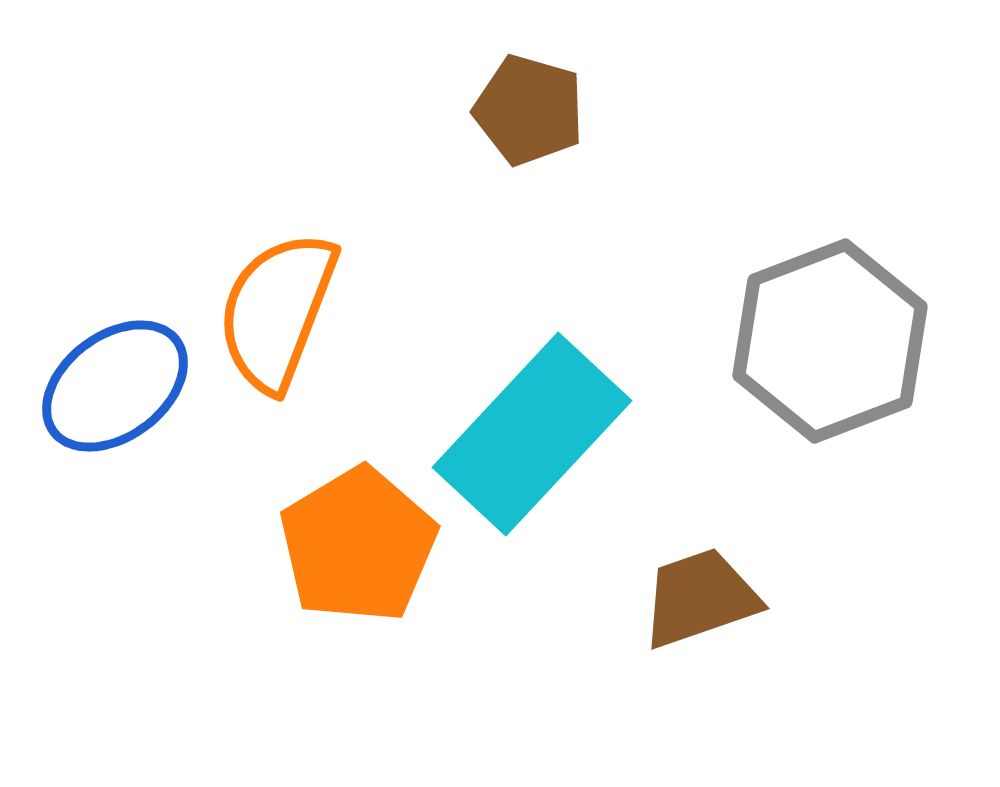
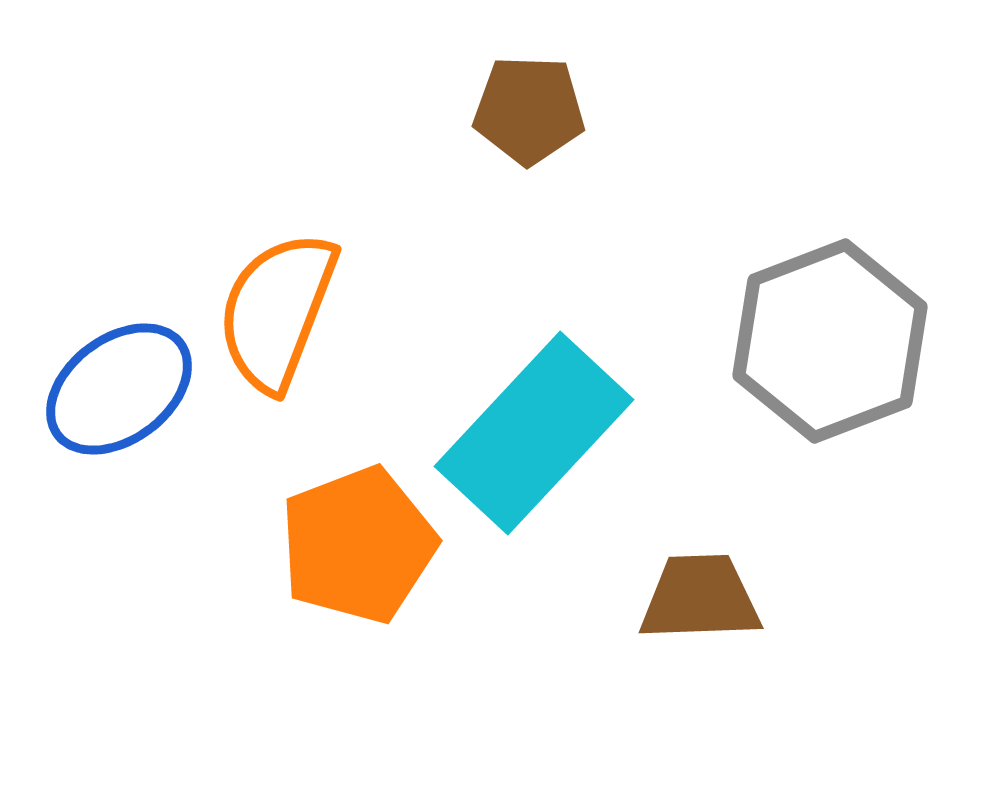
brown pentagon: rotated 14 degrees counterclockwise
blue ellipse: moved 4 px right, 3 px down
cyan rectangle: moved 2 px right, 1 px up
orange pentagon: rotated 10 degrees clockwise
brown trapezoid: rotated 17 degrees clockwise
